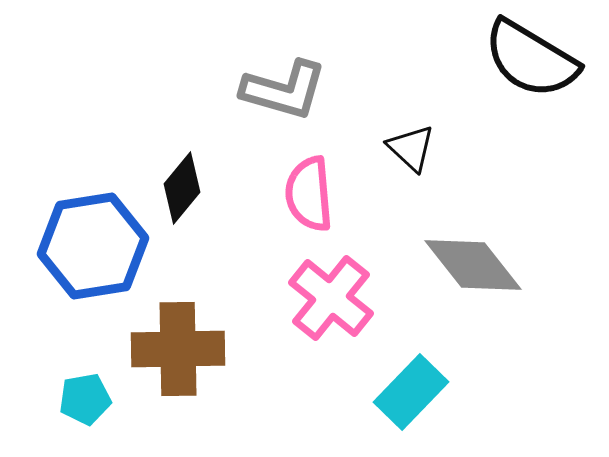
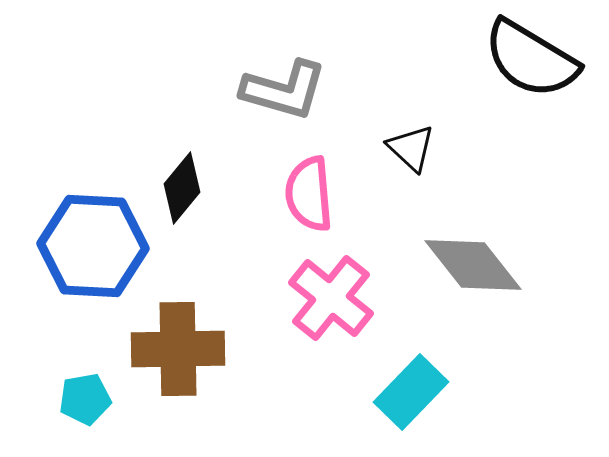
blue hexagon: rotated 12 degrees clockwise
